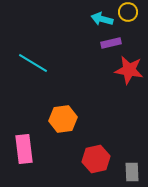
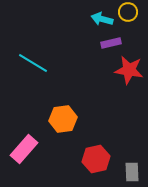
pink rectangle: rotated 48 degrees clockwise
